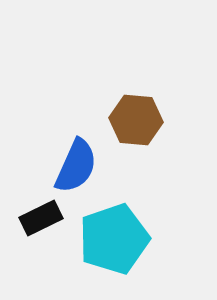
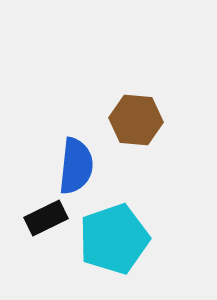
blue semicircle: rotated 18 degrees counterclockwise
black rectangle: moved 5 px right
